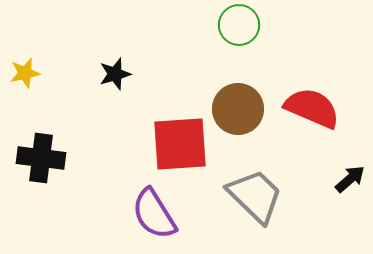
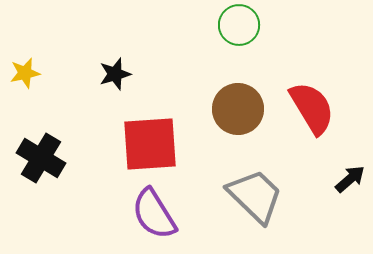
red semicircle: rotated 36 degrees clockwise
red square: moved 30 px left
black cross: rotated 24 degrees clockwise
